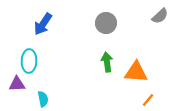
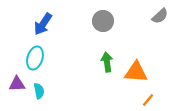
gray circle: moved 3 px left, 2 px up
cyan ellipse: moved 6 px right, 3 px up; rotated 15 degrees clockwise
cyan semicircle: moved 4 px left, 8 px up
